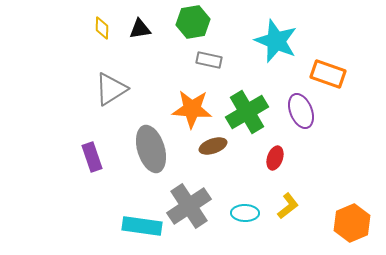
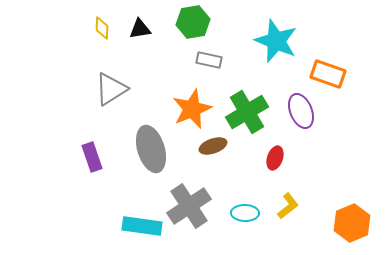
orange star: rotated 27 degrees counterclockwise
